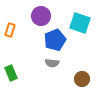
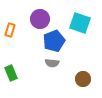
purple circle: moved 1 px left, 3 px down
blue pentagon: moved 1 px left, 1 px down
brown circle: moved 1 px right
